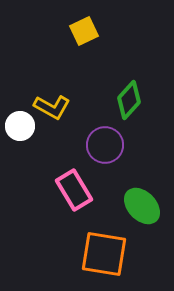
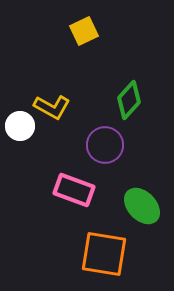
pink rectangle: rotated 39 degrees counterclockwise
